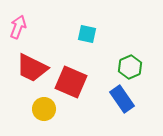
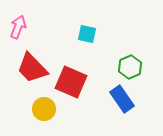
red trapezoid: rotated 20 degrees clockwise
